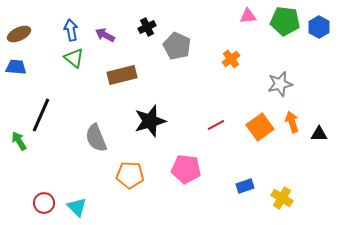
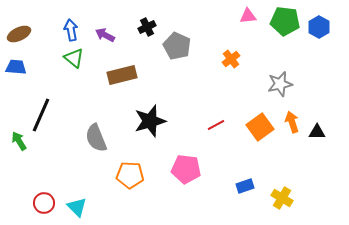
black triangle: moved 2 px left, 2 px up
